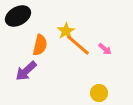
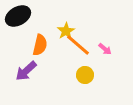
yellow circle: moved 14 px left, 18 px up
